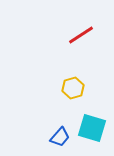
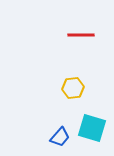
red line: rotated 32 degrees clockwise
yellow hexagon: rotated 10 degrees clockwise
